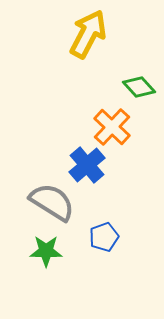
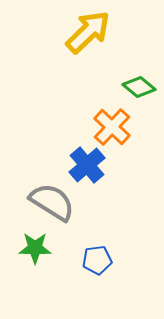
yellow arrow: moved 2 px up; rotated 18 degrees clockwise
green diamond: rotated 8 degrees counterclockwise
blue pentagon: moved 7 px left, 23 px down; rotated 12 degrees clockwise
green star: moved 11 px left, 3 px up
